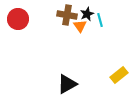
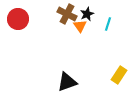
brown cross: moved 1 px up; rotated 18 degrees clockwise
cyan line: moved 8 px right, 4 px down; rotated 32 degrees clockwise
yellow rectangle: rotated 18 degrees counterclockwise
black triangle: moved 2 px up; rotated 10 degrees clockwise
